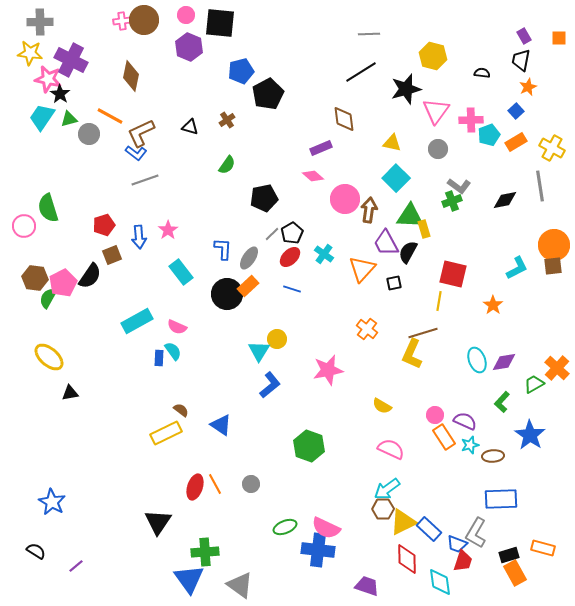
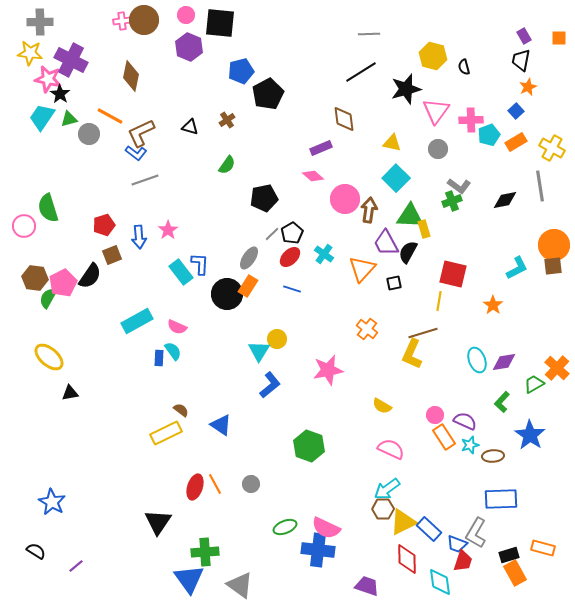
black semicircle at (482, 73): moved 18 px left, 6 px up; rotated 112 degrees counterclockwise
blue L-shape at (223, 249): moved 23 px left, 15 px down
orange rectangle at (248, 286): rotated 15 degrees counterclockwise
